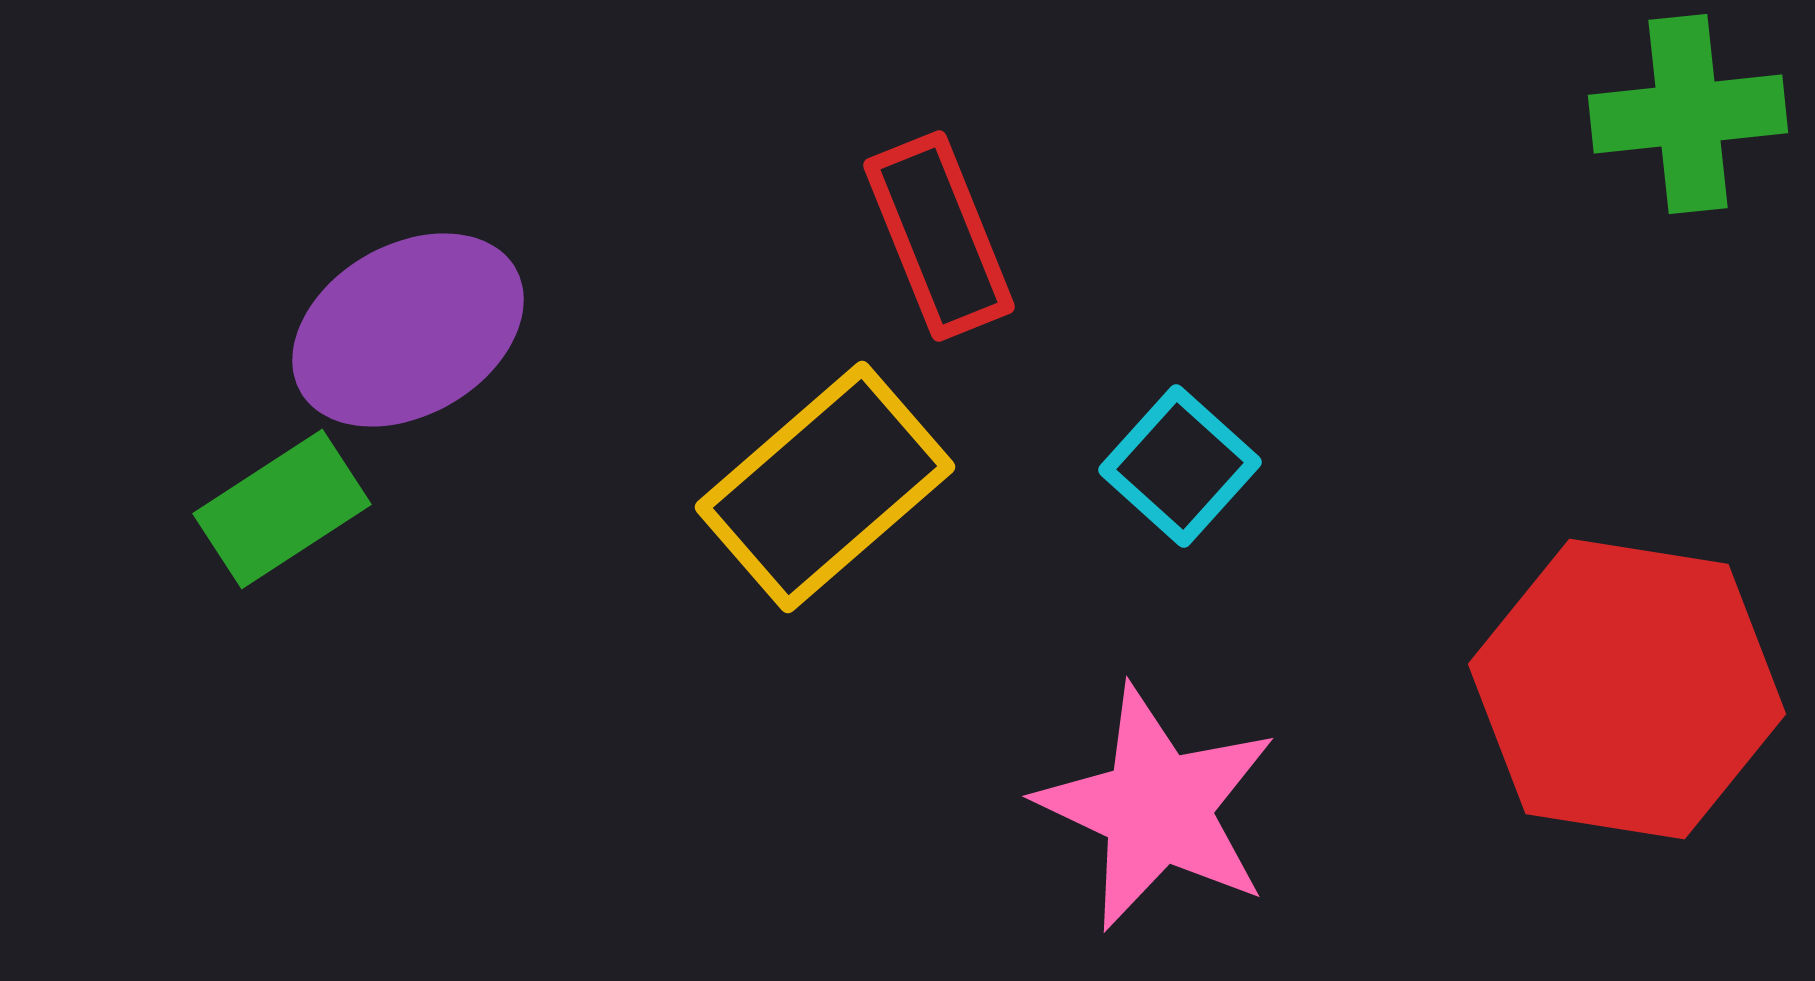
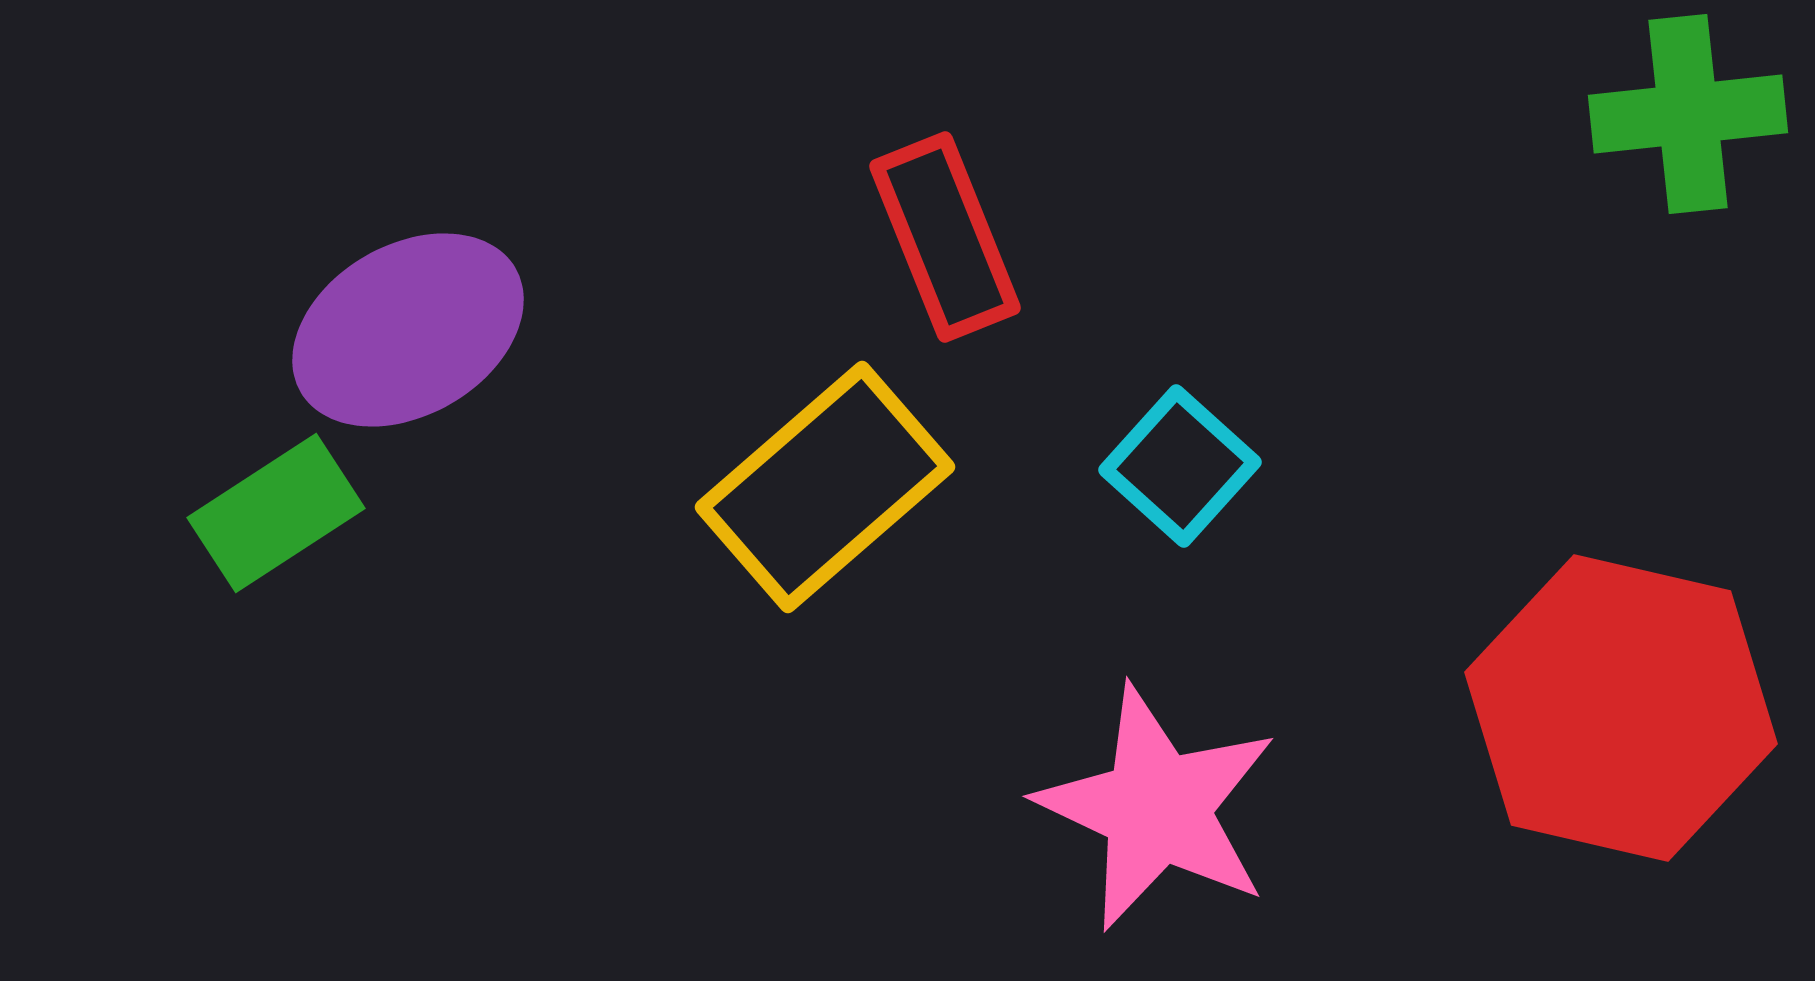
red rectangle: moved 6 px right, 1 px down
green rectangle: moved 6 px left, 4 px down
red hexagon: moved 6 px left, 19 px down; rotated 4 degrees clockwise
